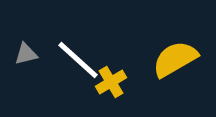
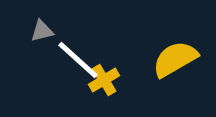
gray triangle: moved 16 px right, 23 px up
yellow cross: moved 7 px left, 2 px up
